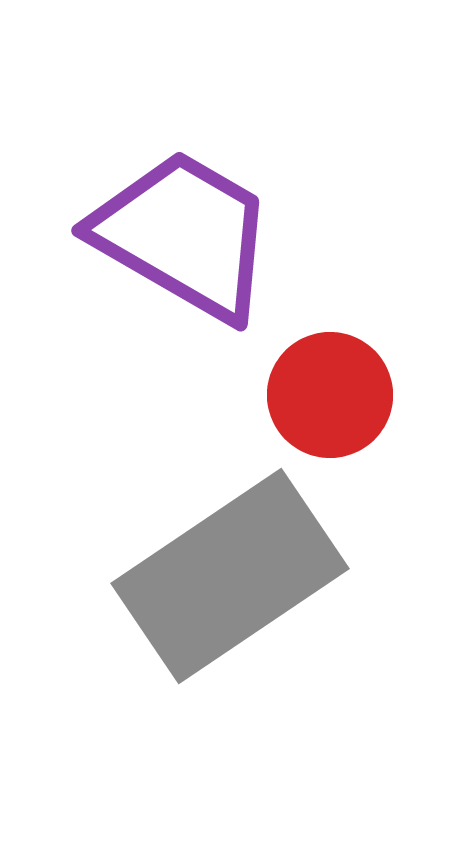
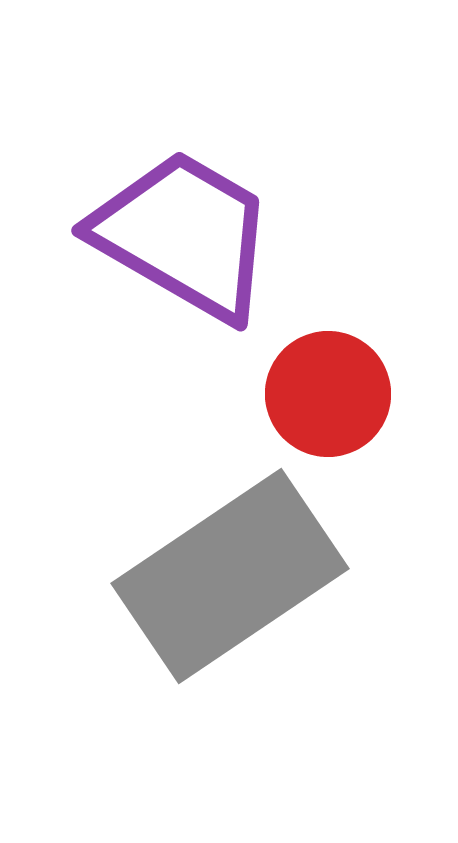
red circle: moved 2 px left, 1 px up
